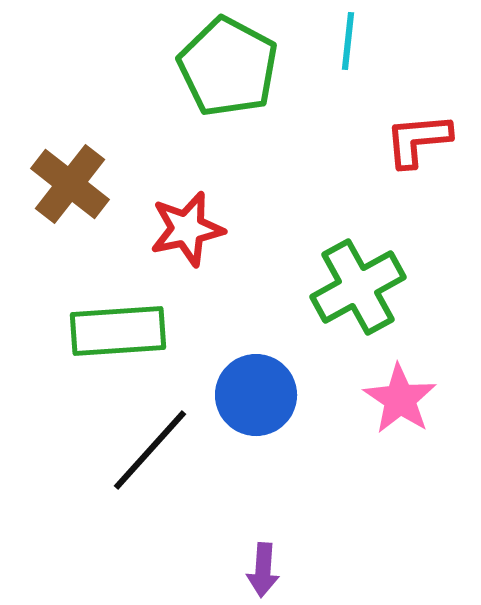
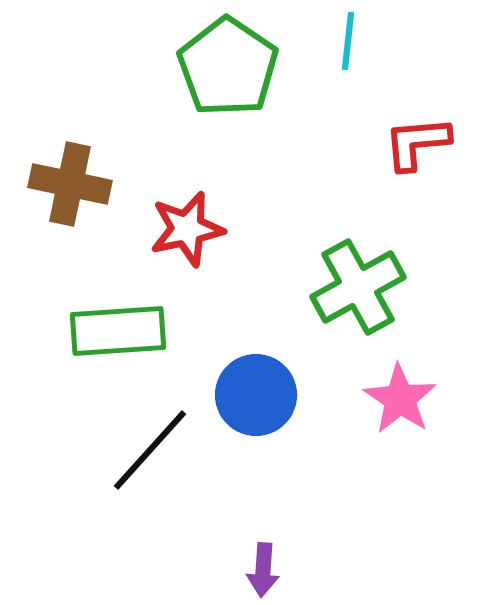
green pentagon: rotated 6 degrees clockwise
red L-shape: moved 1 px left, 3 px down
brown cross: rotated 26 degrees counterclockwise
